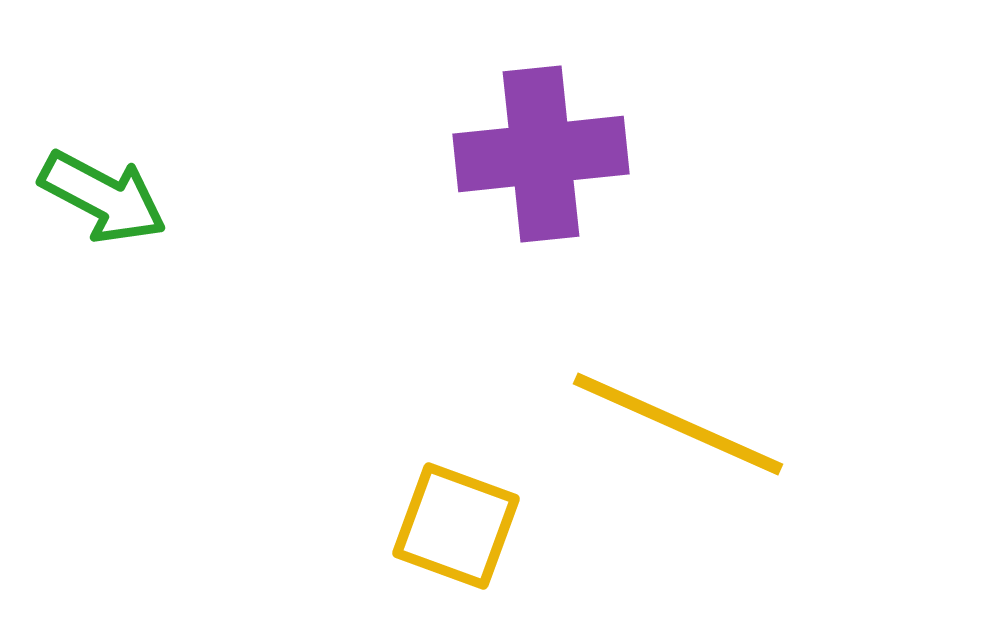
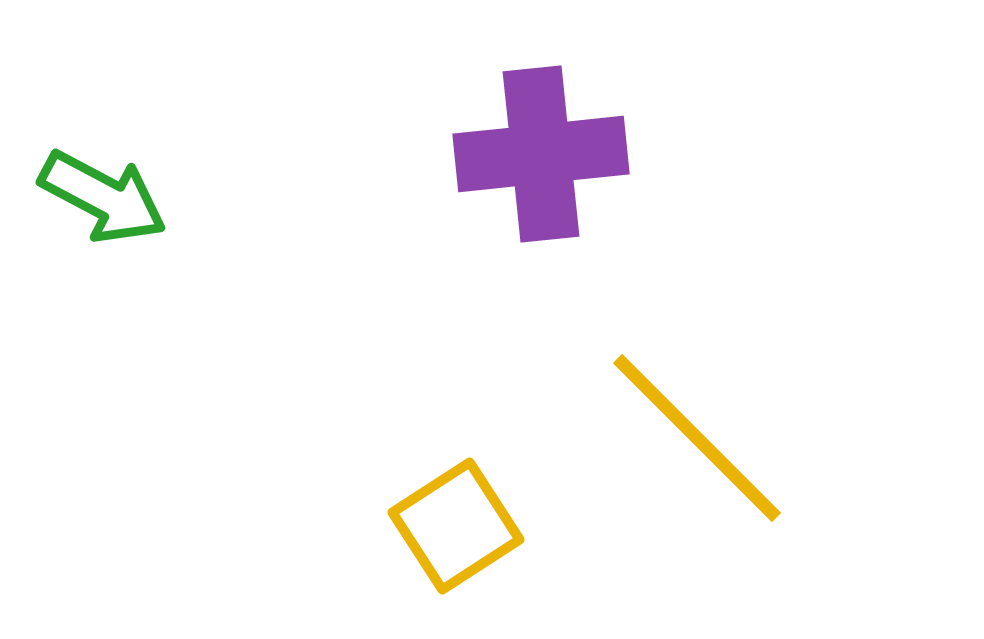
yellow line: moved 19 px right, 14 px down; rotated 21 degrees clockwise
yellow square: rotated 37 degrees clockwise
